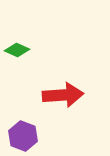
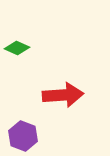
green diamond: moved 2 px up
